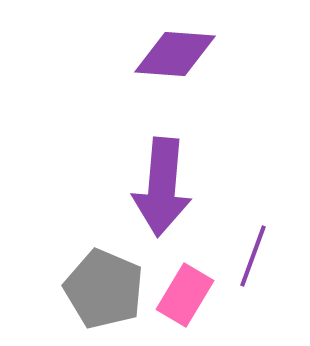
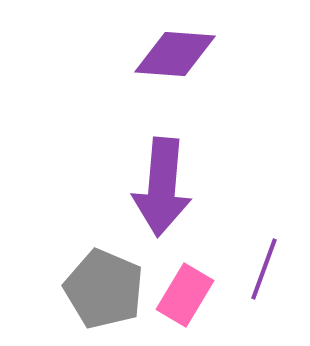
purple line: moved 11 px right, 13 px down
